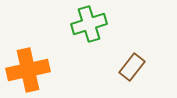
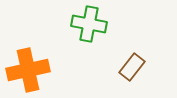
green cross: rotated 28 degrees clockwise
